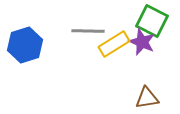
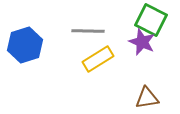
green square: moved 1 px left, 1 px up
yellow rectangle: moved 16 px left, 15 px down
